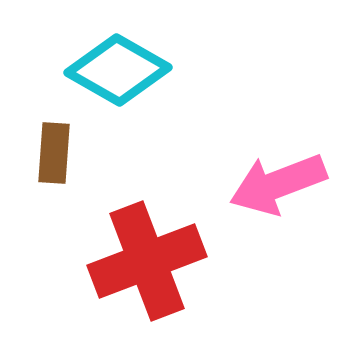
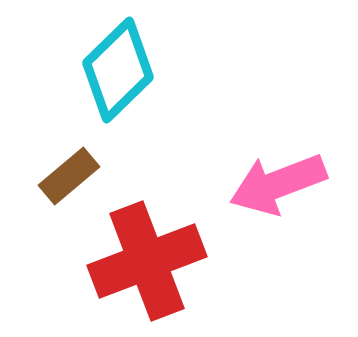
cyan diamond: rotated 74 degrees counterclockwise
brown rectangle: moved 15 px right, 23 px down; rotated 46 degrees clockwise
